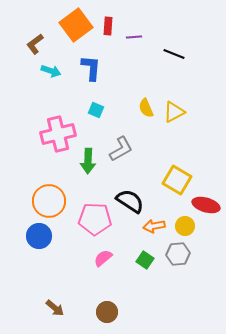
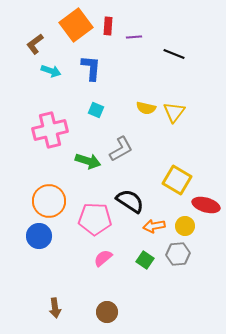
yellow semicircle: rotated 54 degrees counterclockwise
yellow triangle: rotated 25 degrees counterclockwise
pink cross: moved 8 px left, 4 px up
green arrow: rotated 75 degrees counterclockwise
brown arrow: rotated 42 degrees clockwise
